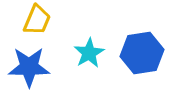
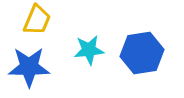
cyan star: moved 3 px up; rotated 24 degrees clockwise
